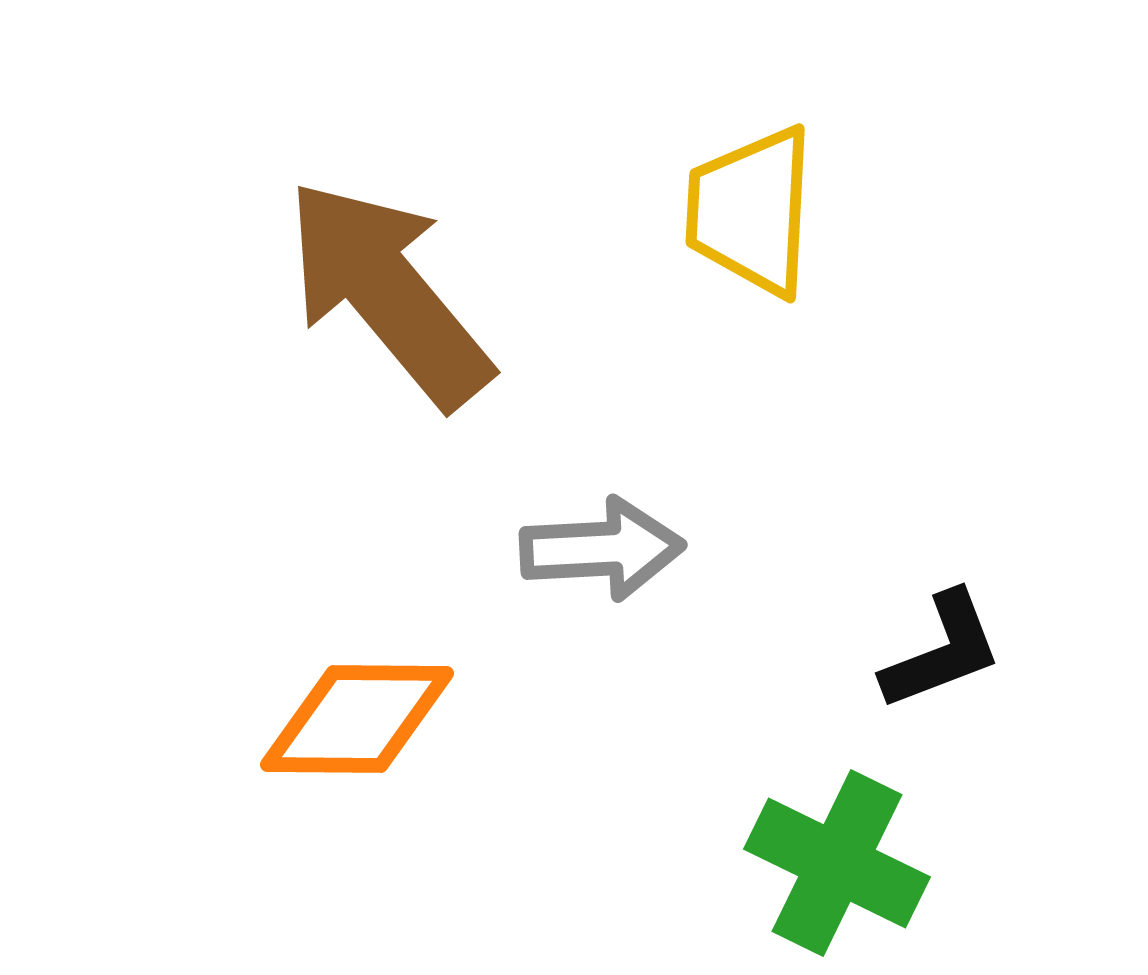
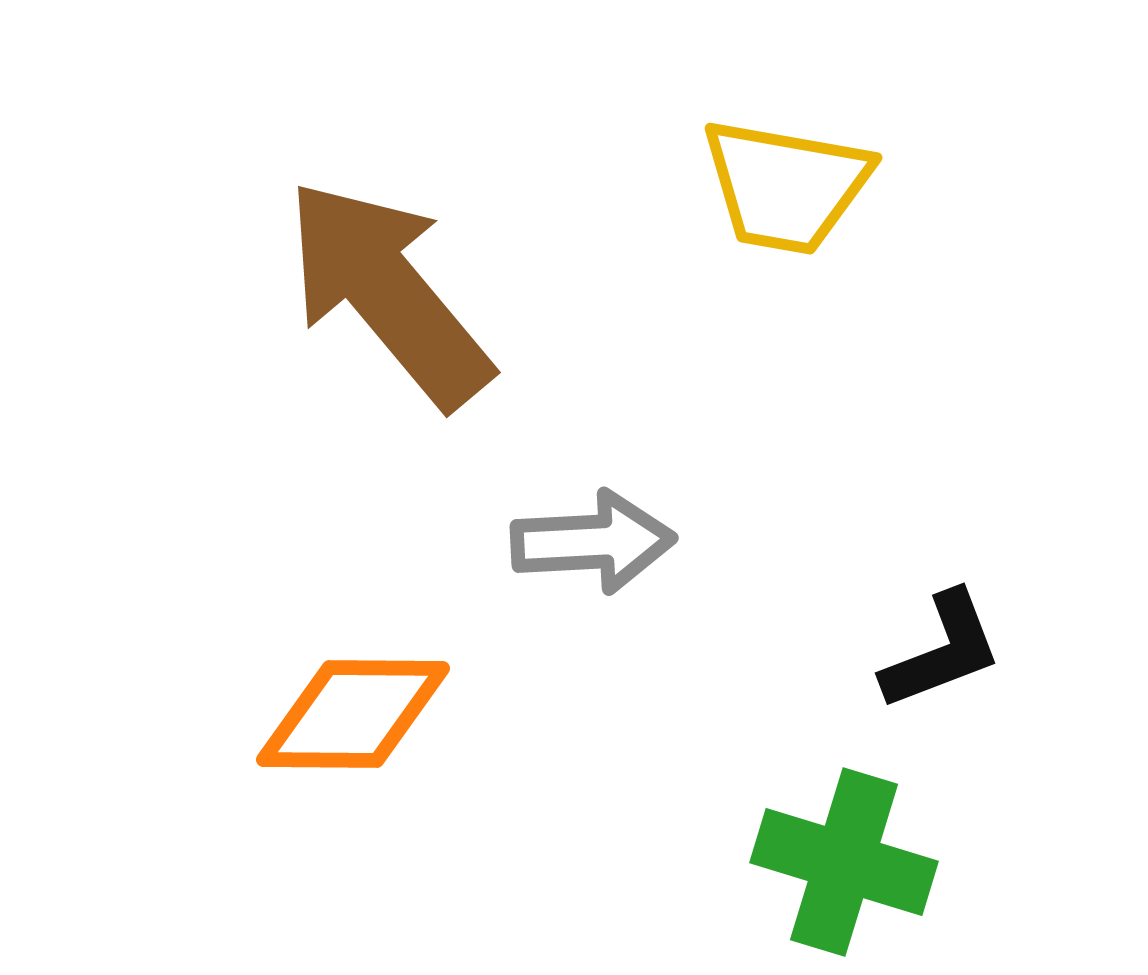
yellow trapezoid: moved 35 px right, 25 px up; rotated 83 degrees counterclockwise
gray arrow: moved 9 px left, 7 px up
orange diamond: moved 4 px left, 5 px up
green cross: moved 7 px right, 1 px up; rotated 9 degrees counterclockwise
